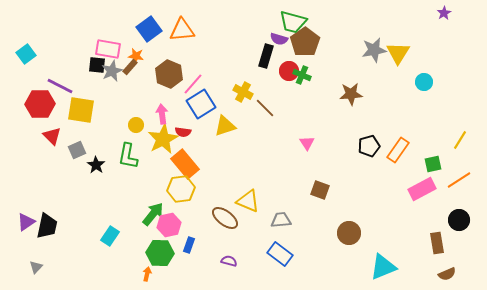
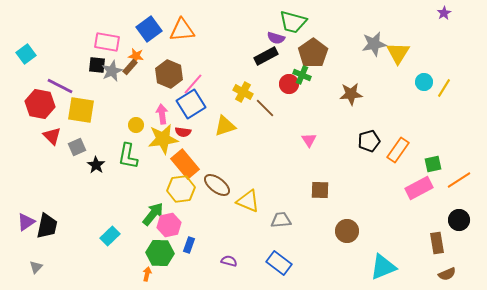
purple semicircle at (279, 39): moved 3 px left, 1 px up
brown pentagon at (305, 42): moved 8 px right, 11 px down
pink rectangle at (108, 49): moved 1 px left, 7 px up
gray star at (374, 50): moved 6 px up
black rectangle at (266, 56): rotated 45 degrees clockwise
red circle at (289, 71): moved 13 px down
red hexagon at (40, 104): rotated 12 degrees clockwise
blue square at (201, 104): moved 10 px left
yellow star at (163, 139): rotated 20 degrees clockwise
yellow line at (460, 140): moved 16 px left, 52 px up
pink triangle at (307, 143): moved 2 px right, 3 px up
black pentagon at (369, 146): moved 5 px up
gray square at (77, 150): moved 3 px up
pink rectangle at (422, 189): moved 3 px left, 1 px up
brown square at (320, 190): rotated 18 degrees counterclockwise
brown ellipse at (225, 218): moved 8 px left, 33 px up
brown circle at (349, 233): moved 2 px left, 2 px up
cyan rectangle at (110, 236): rotated 12 degrees clockwise
blue rectangle at (280, 254): moved 1 px left, 9 px down
